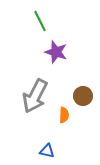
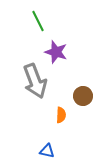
green line: moved 2 px left
gray arrow: moved 15 px up; rotated 48 degrees counterclockwise
orange semicircle: moved 3 px left
